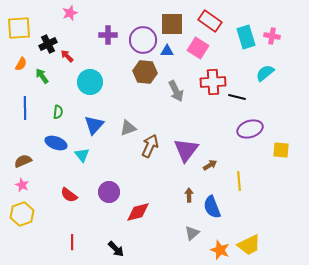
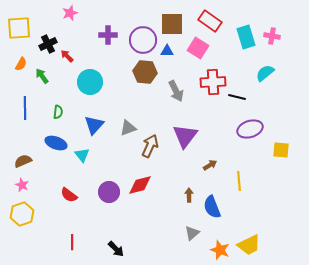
purple triangle at (186, 150): moved 1 px left, 14 px up
red diamond at (138, 212): moved 2 px right, 27 px up
